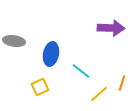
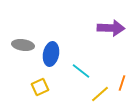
gray ellipse: moved 9 px right, 4 px down
yellow line: moved 1 px right
